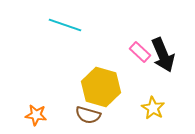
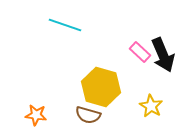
yellow star: moved 2 px left, 2 px up
